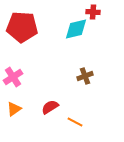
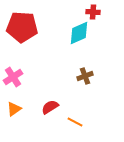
cyan diamond: moved 3 px right, 4 px down; rotated 10 degrees counterclockwise
